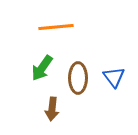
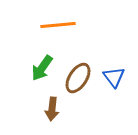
orange line: moved 2 px right, 2 px up
brown ellipse: rotated 32 degrees clockwise
